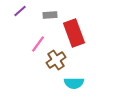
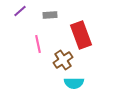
red rectangle: moved 7 px right, 2 px down
pink line: rotated 48 degrees counterclockwise
brown cross: moved 7 px right
